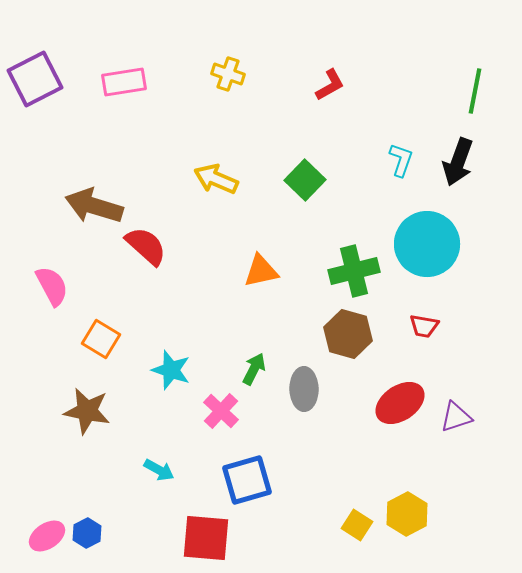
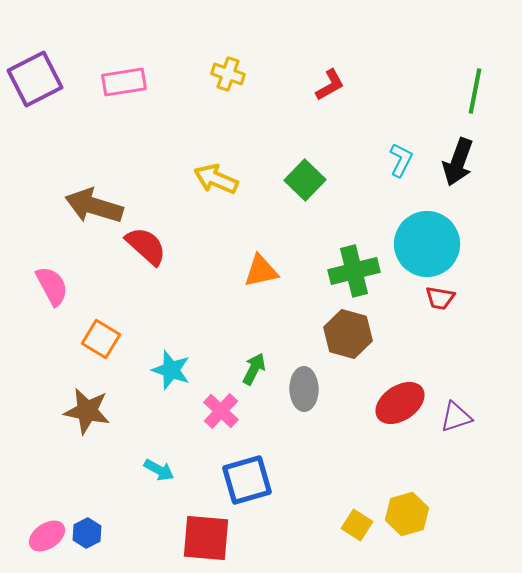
cyan L-shape: rotated 8 degrees clockwise
red trapezoid: moved 16 px right, 28 px up
yellow hexagon: rotated 12 degrees clockwise
